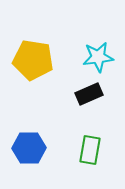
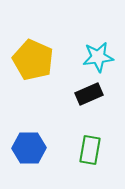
yellow pentagon: rotated 15 degrees clockwise
